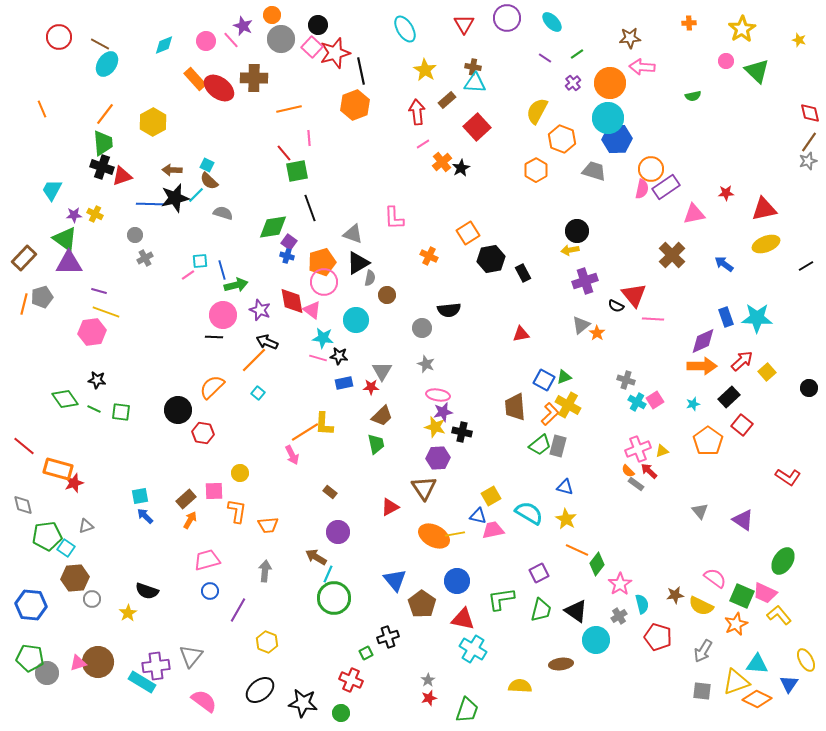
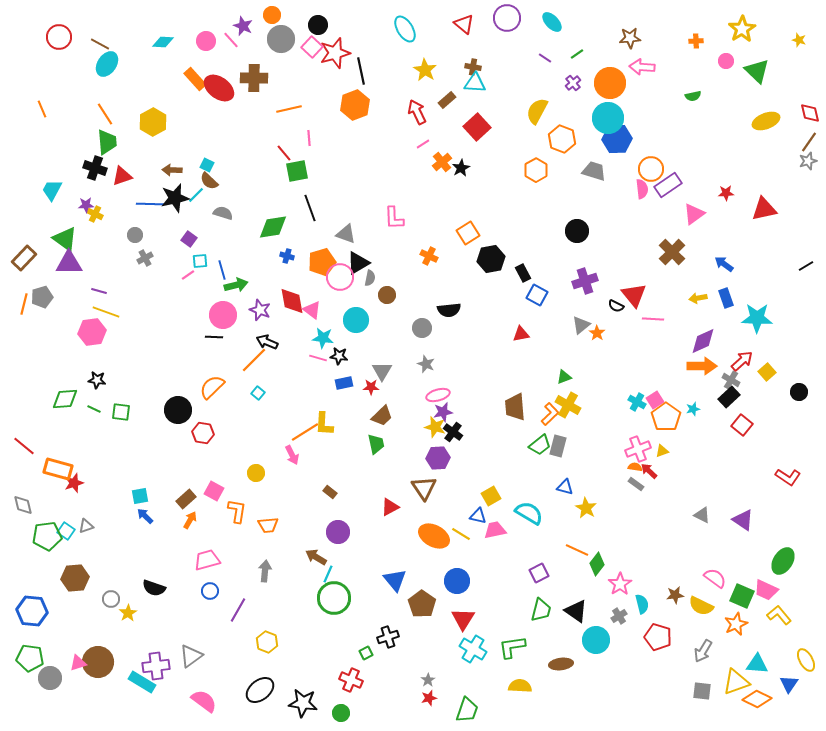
orange cross at (689, 23): moved 7 px right, 18 px down
red triangle at (464, 24): rotated 20 degrees counterclockwise
cyan diamond at (164, 45): moved 1 px left, 3 px up; rotated 25 degrees clockwise
red arrow at (417, 112): rotated 20 degrees counterclockwise
orange line at (105, 114): rotated 70 degrees counterclockwise
green trapezoid at (103, 143): moved 4 px right, 1 px up
black cross at (102, 167): moved 7 px left, 1 px down
purple rectangle at (666, 187): moved 2 px right, 2 px up
pink semicircle at (642, 189): rotated 18 degrees counterclockwise
pink triangle at (694, 214): rotated 25 degrees counterclockwise
purple star at (74, 215): moved 12 px right, 10 px up
gray triangle at (353, 234): moved 7 px left
purple square at (289, 242): moved 100 px left, 3 px up
yellow ellipse at (766, 244): moved 123 px up
yellow arrow at (570, 250): moved 128 px right, 48 px down
brown cross at (672, 255): moved 3 px up
pink circle at (324, 282): moved 16 px right, 5 px up
blue rectangle at (726, 317): moved 19 px up
blue square at (544, 380): moved 7 px left, 85 px up
gray cross at (626, 380): moved 105 px right; rotated 12 degrees clockwise
black circle at (809, 388): moved 10 px left, 4 px down
pink ellipse at (438, 395): rotated 25 degrees counterclockwise
green diamond at (65, 399): rotated 60 degrees counterclockwise
cyan star at (693, 404): moved 5 px down
black cross at (462, 432): moved 9 px left; rotated 24 degrees clockwise
orange pentagon at (708, 441): moved 42 px left, 24 px up
orange semicircle at (628, 471): moved 7 px right, 4 px up; rotated 144 degrees clockwise
yellow circle at (240, 473): moved 16 px right
pink square at (214, 491): rotated 30 degrees clockwise
gray triangle at (700, 511): moved 2 px right, 4 px down; rotated 24 degrees counterclockwise
yellow star at (566, 519): moved 20 px right, 11 px up
pink trapezoid at (493, 530): moved 2 px right
yellow line at (455, 534): moved 6 px right; rotated 42 degrees clockwise
cyan square at (66, 548): moved 17 px up
black semicircle at (147, 591): moved 7 px right, 3 px up
pink trapezoid at (765, 593): moved 1 px right, 3 px up
gray circle at (92, 599): moved 19 px right
green L-shape at (501, 599): moved 11 px right, 48 px down
blue hexagon at (31, 605): moved 1 px right, 6 px down
red triangle at (463, 619): rotated 50 degrees clockwise
gray triangle at (191, 656): rotated 15 degrees clockwise
gray circle at (47, 673): moved 3 px right, 5 px down
